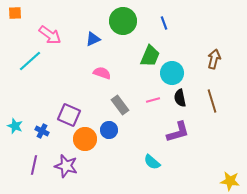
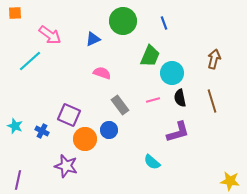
purple line: moved 16 px left, 15 px down
